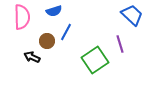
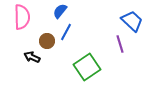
blue semicircle: moved 6 px right; rotated 147 degrees clockwise
blue trapezoid: moved 6 px down
green square: moved 8 px left, 7 px down
